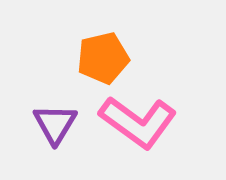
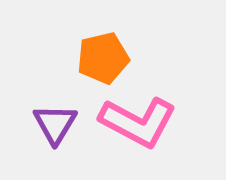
pink L-shape: rotated 8 degrees counterclockwise
